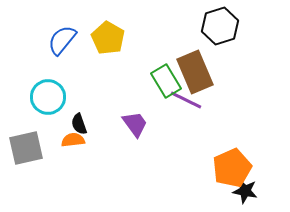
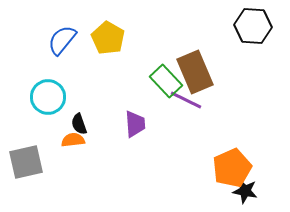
black hexagon: moved 33 px right; rotated 21 degrees clockwise
green rectangle: rotated 12 degrees counterclockwise
purple trapezoid: rotated 32 degrees clockwise
gray square: moved 14 px down
